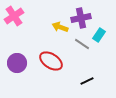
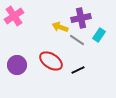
gray line: moved 5 px left, 4 px up
purple circle: moved 2 px down
black line: moved 9 px left, 11 px up
